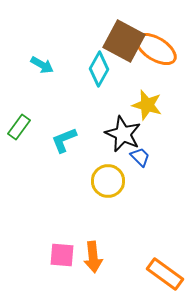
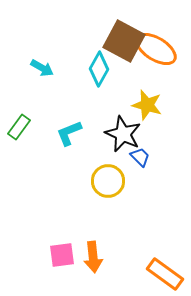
cyan arrow: moved 3 px down
cyan L-shape: moved 5 px right, 7 px up
pink square: rotated 12 degrees counterclockwise
